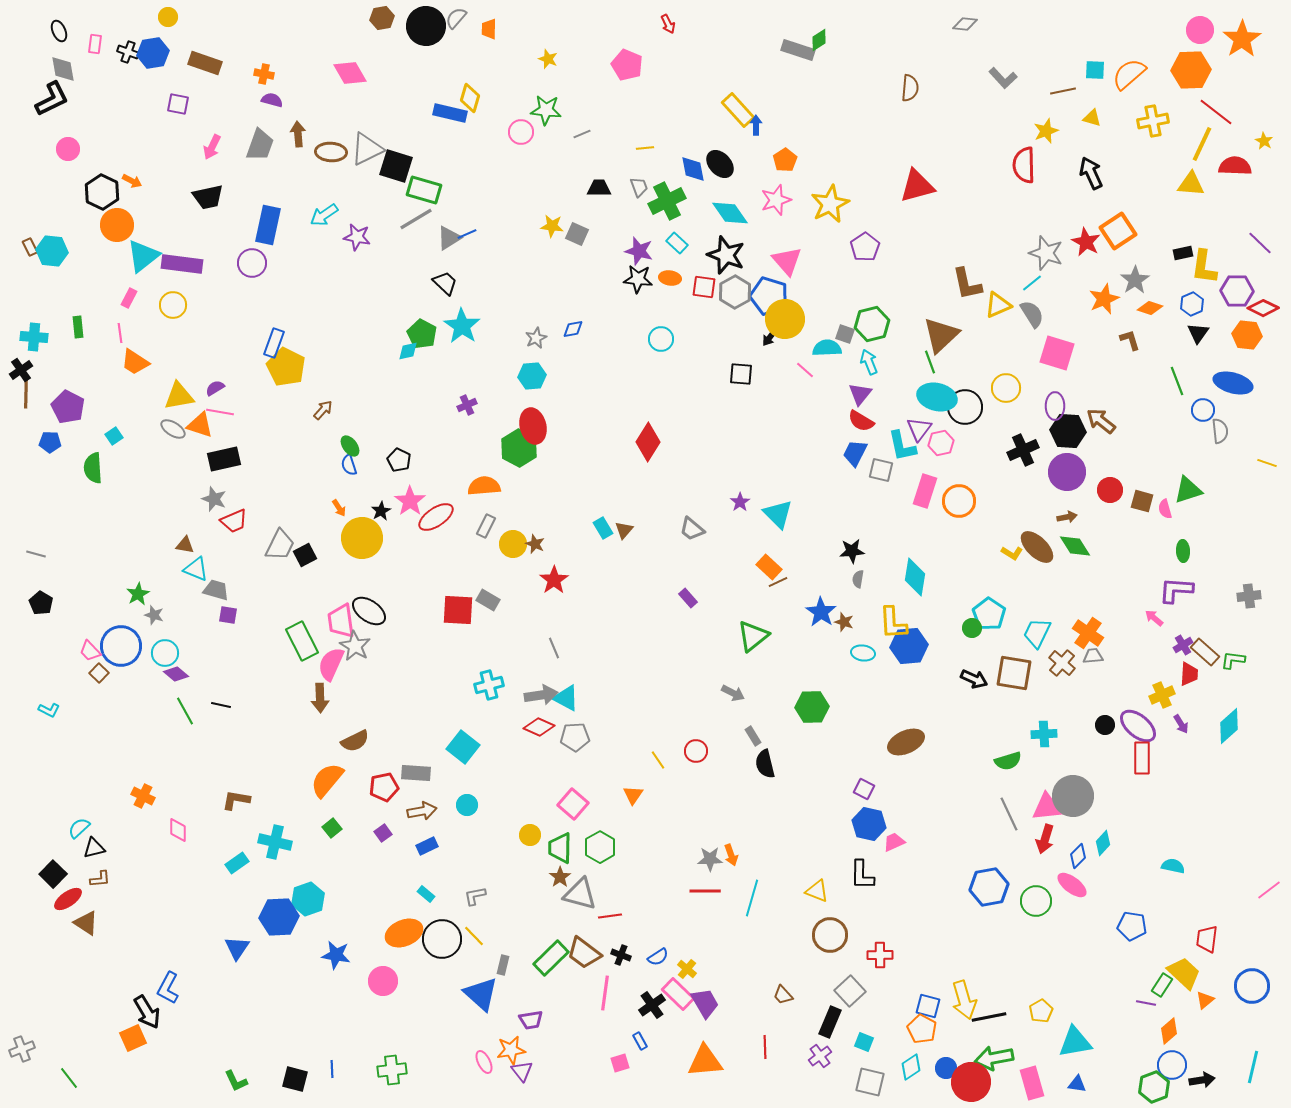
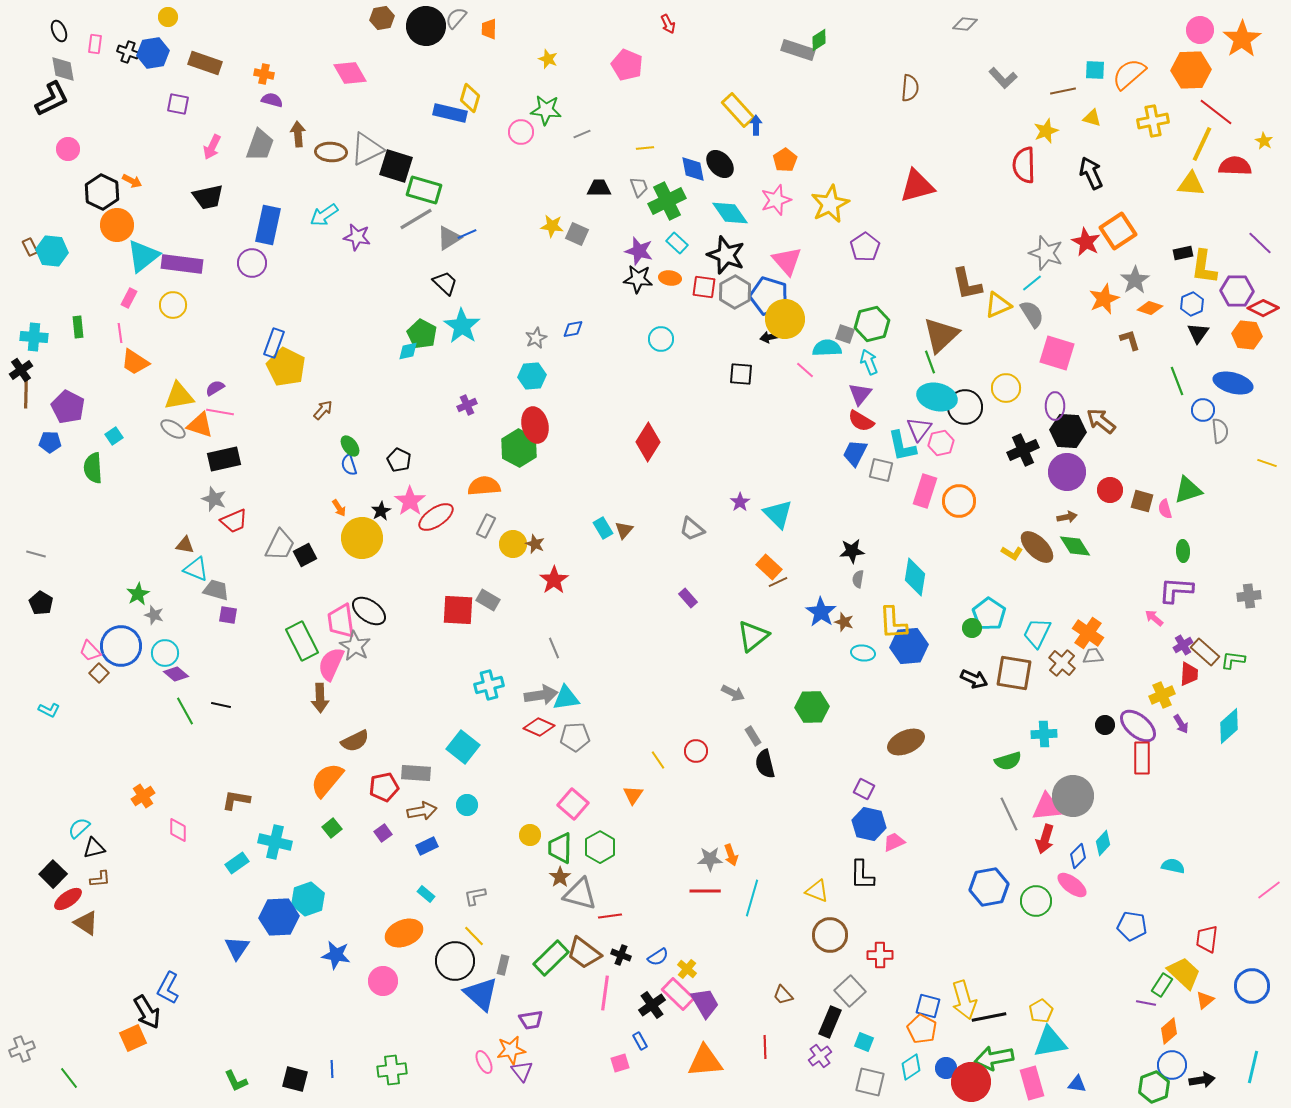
black arrow at (770, 337): rotated 42 degrees clockwise
red ellipse at (533, 426): moved 2 px right, 1 px up
cyan triangle at (566, 698): rotated 36 degrees counterclockwise
orange cross at (143, 796): rotated 30 degrees clockwise
black circle at (442, 939): moved 13 px right, 22 px down
cyan triangle at (1075, 1042): moved 25 px left
